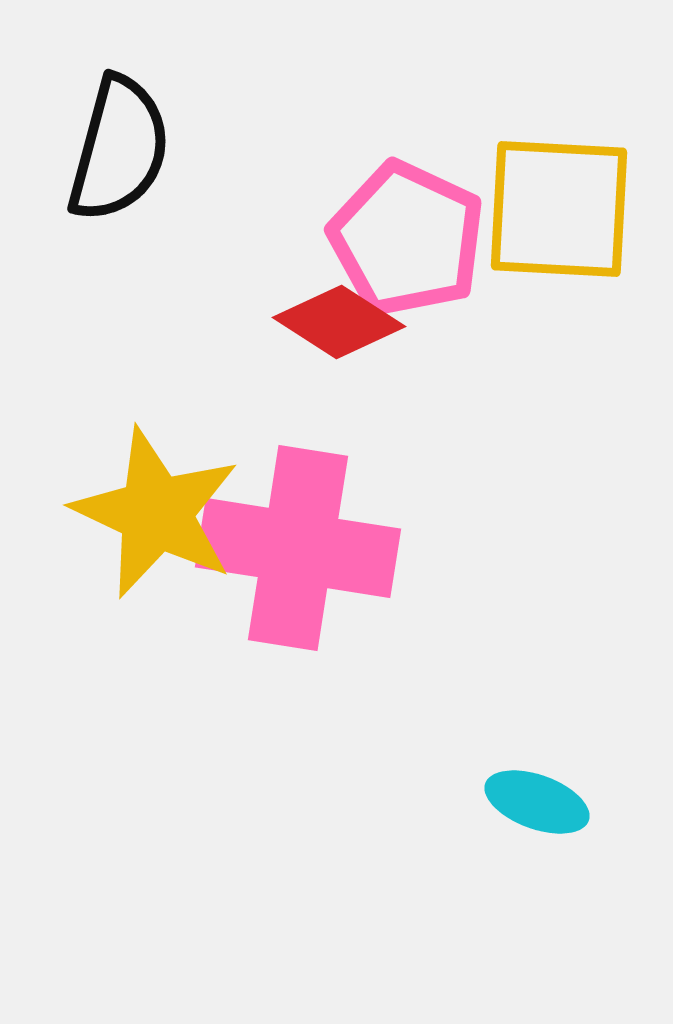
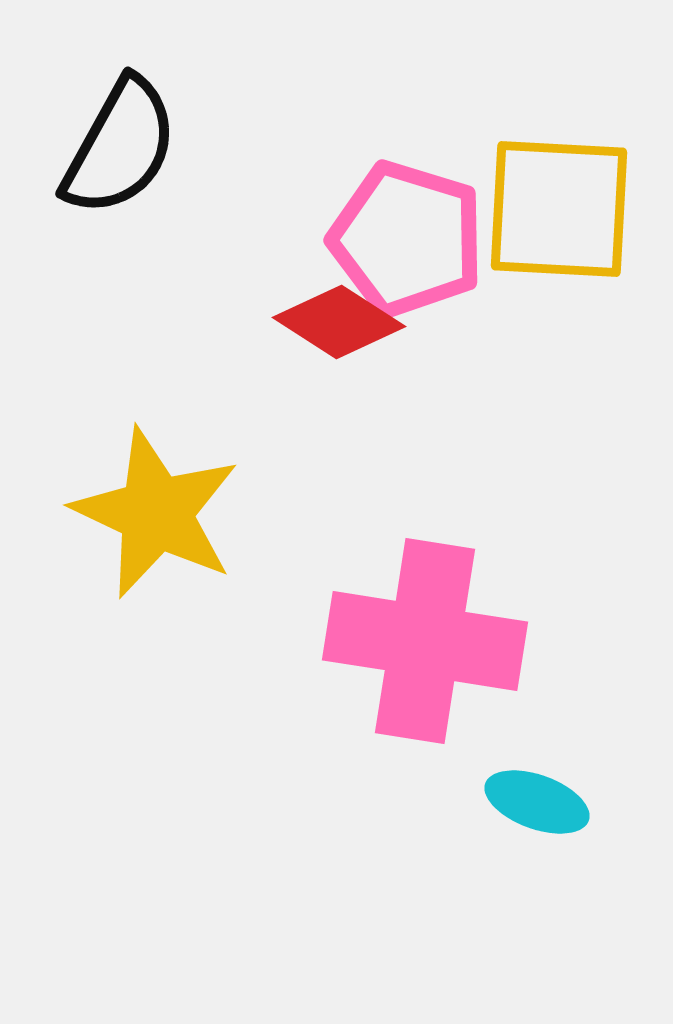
black semicircle: moved 1 px right, 2 px up; rotated 14 degrees clockwise
pink pentagon: rotated 8 degrees counterclockwise
pink cross: moved 127 px right, 93 px down
